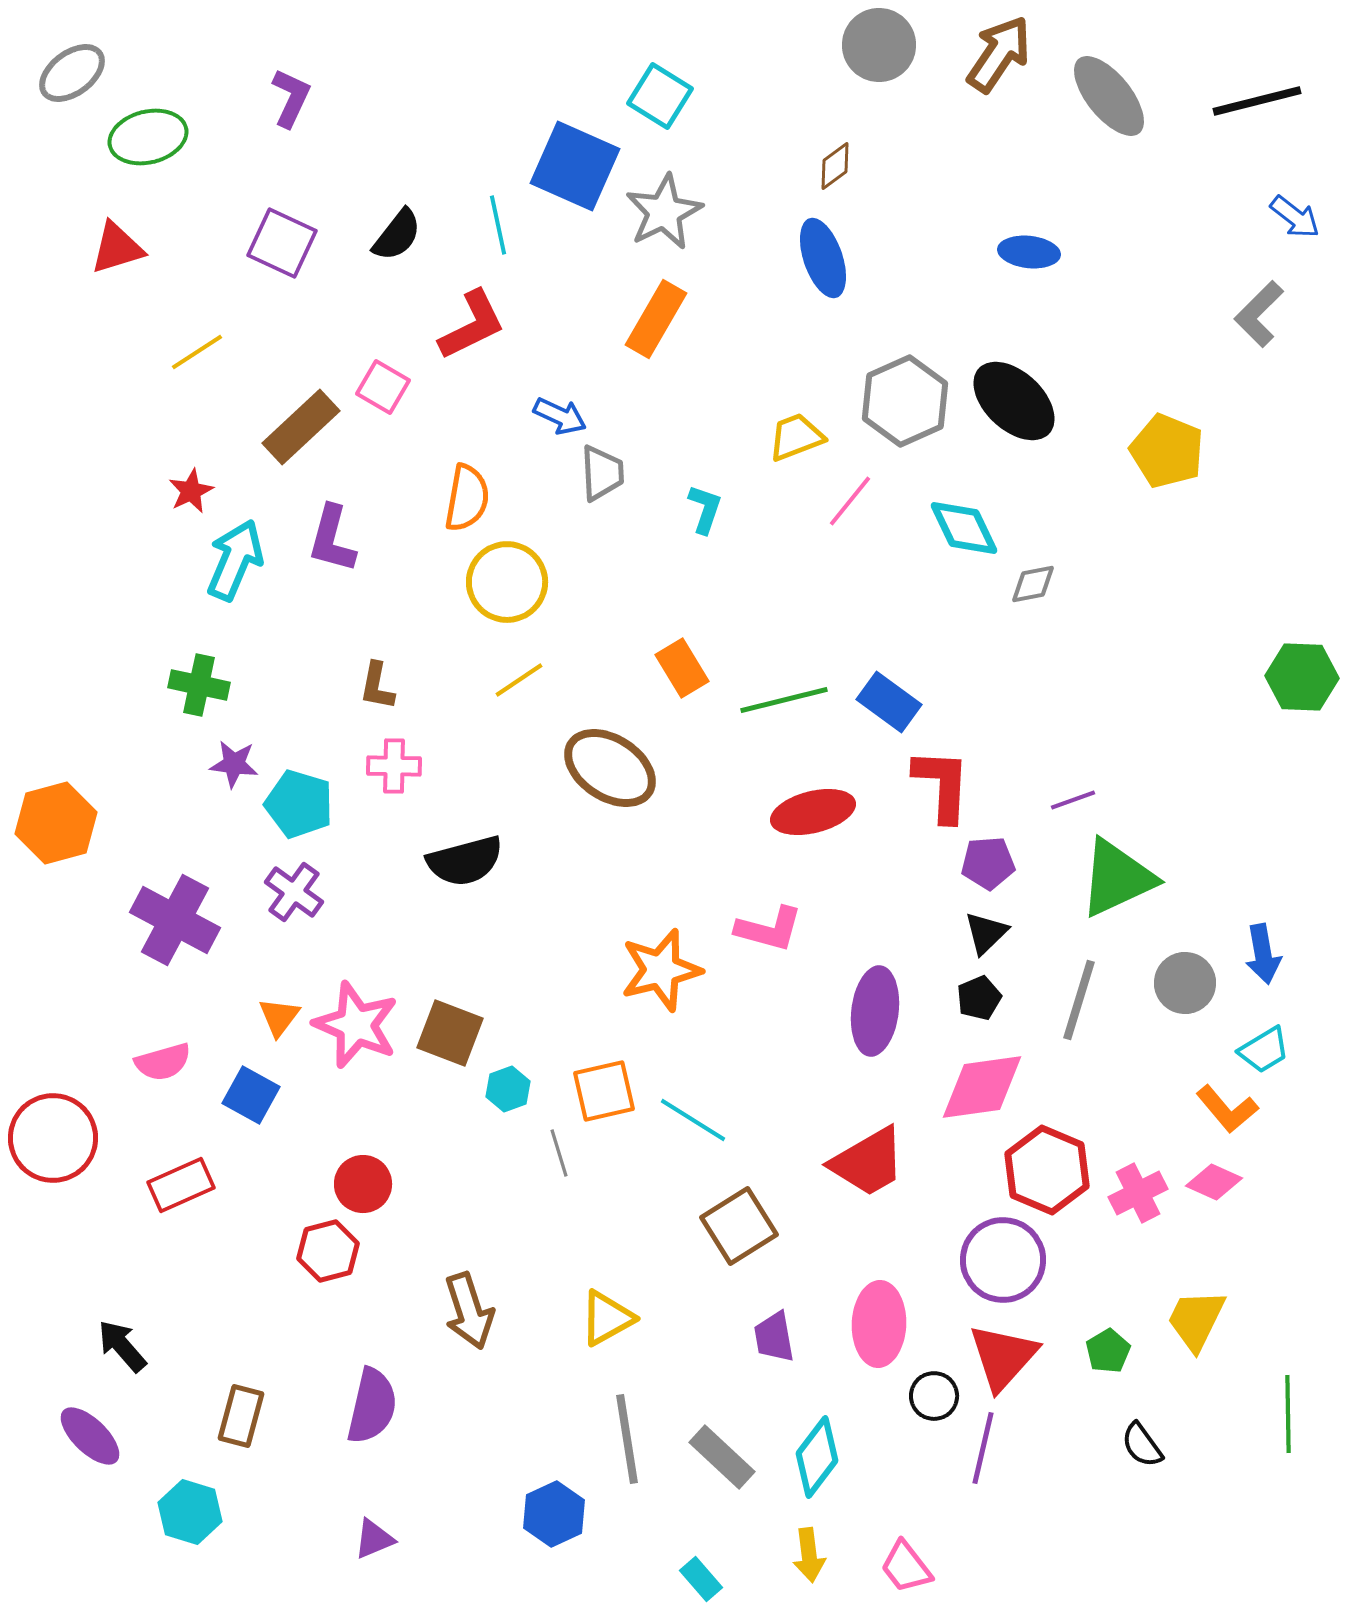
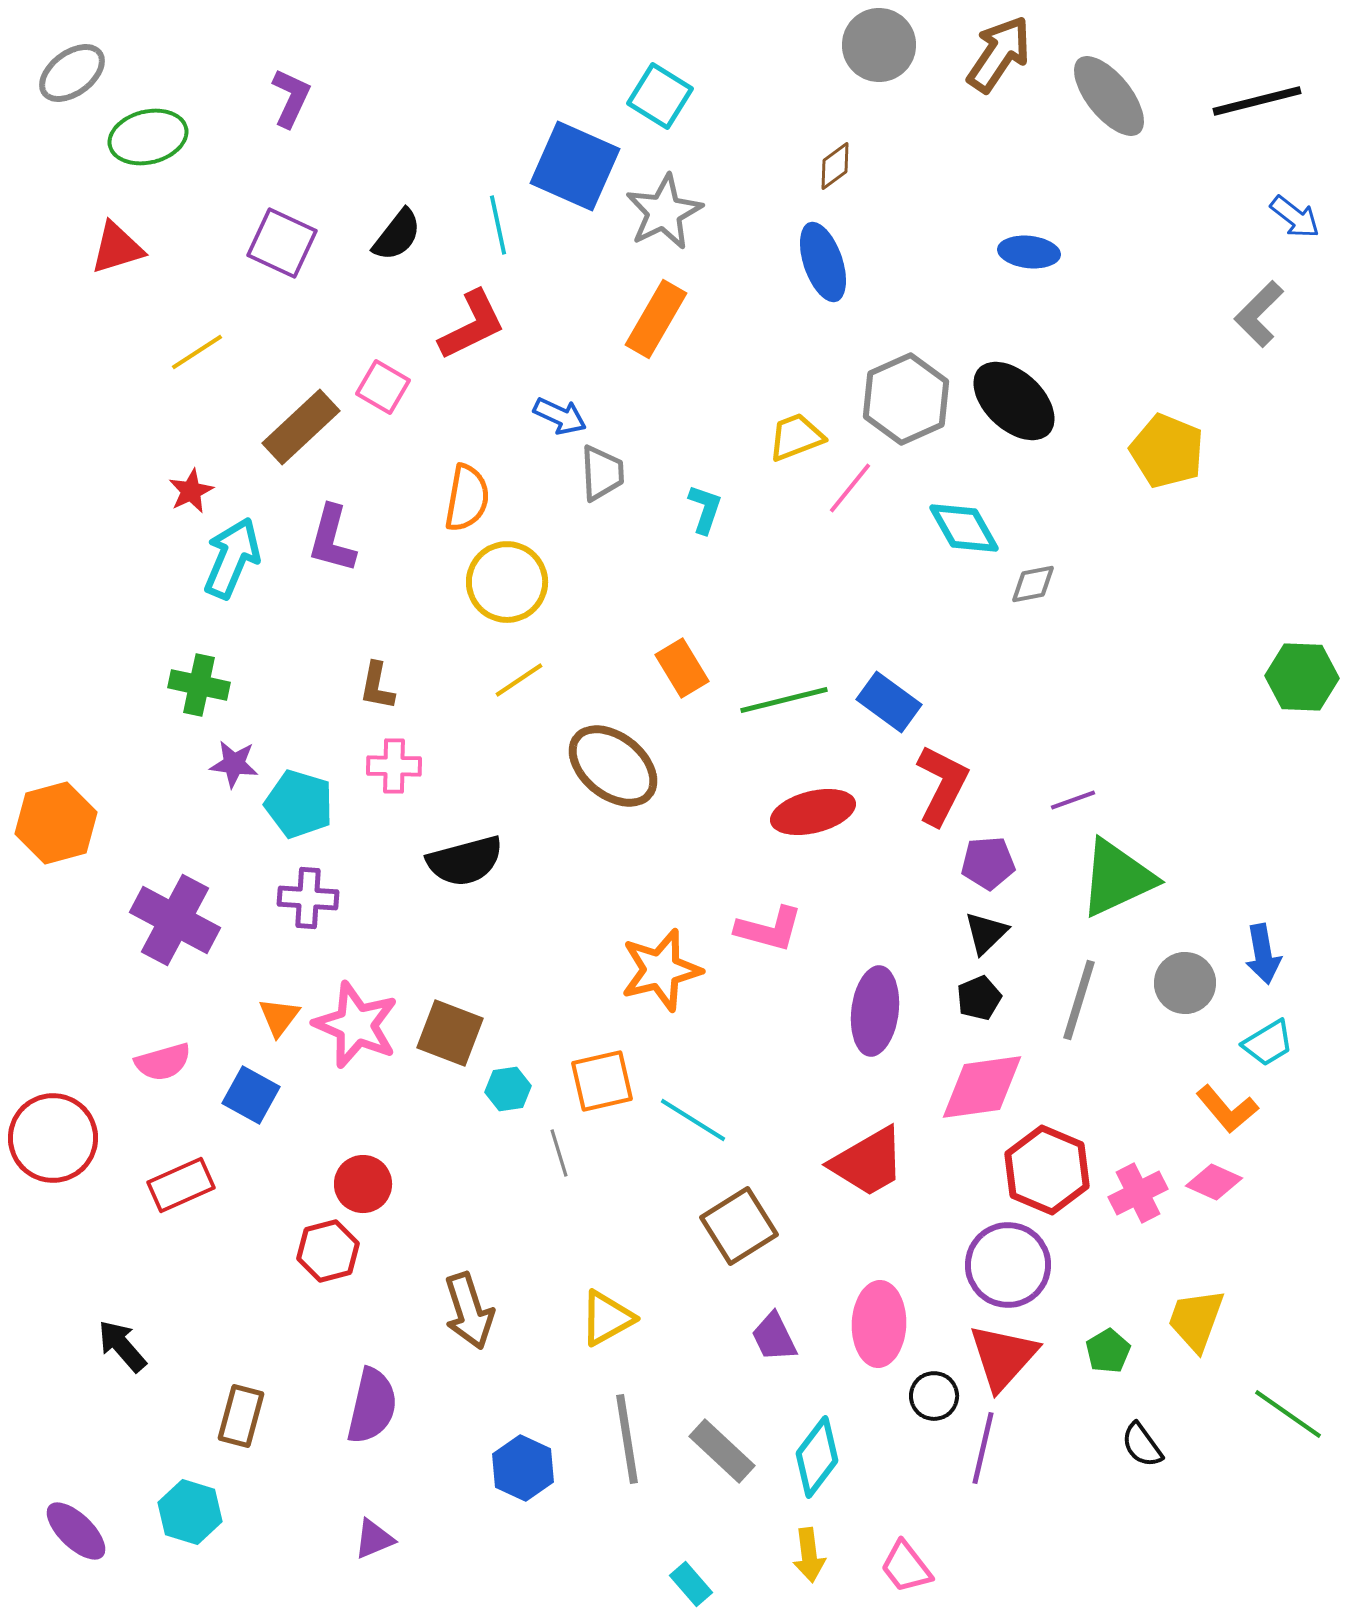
blue ellipse at (823, 258): moved 4 px down
gray hexagon at (905, 401): moved 1 px right, 2 px up
pink line at (850, 501): moved 13 px up
cyan diamond at (964, 528): rotated 4 degrees counterclockwise
cyan arrow at (235, 560): moved 3 px left, 2 px up
brown ellipse at (610, 768): moved 3 px right, 2 px up; rotated 6 degrees clockwise
red L-shape at (942, 785): rotated 24 degrees clockwise
purple cross at (294, 892): moved 14 px right, 6 px down; rotated 32 degrees counterclockwise
cyan trapezoid at (1264, 1050): moved 4 px right, 7 px up
cyan hexagon at (508, 1089): rotated 12 degrees clockwise
orange square at (604, 1091): moved 2 px left, 10 px up
purple circle at (1003, 1260): moved 5 px right, 5 px down
yellow trapezoid at (1196, 1320): rotated 6 degrees counterclockwise
purple trapezoid at (774, 1337): rotated 16 degrees counterclockwise
green line at (1288, 1414): rotated 54 degrees counterclockwise
purple ellipse at (90, 1436): moved 14 px left, 95 px down
gray rectangle at (722, 1457): moved 6 px up
blue hexagon at (554, 1514): moved 31 px left, 46 px up; rotated 10 degrees counterclockwise
cyan rectangle at (701, 1579): moved 10 px left, 5 px down
